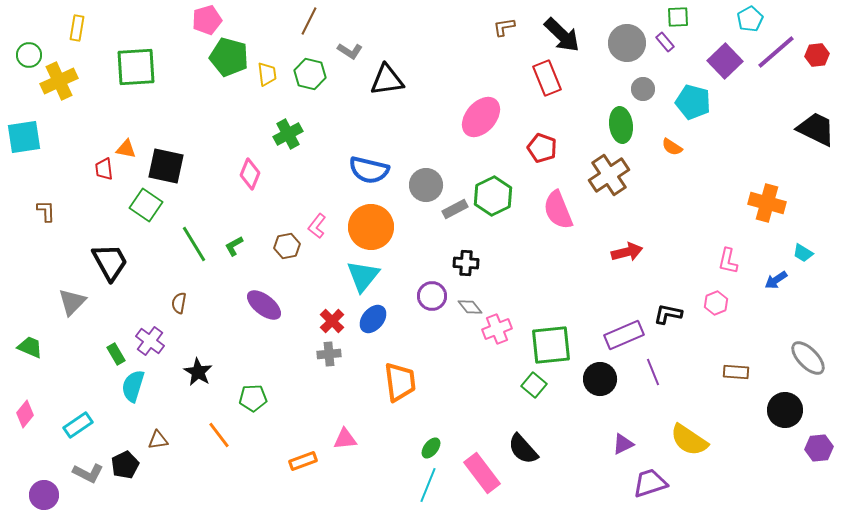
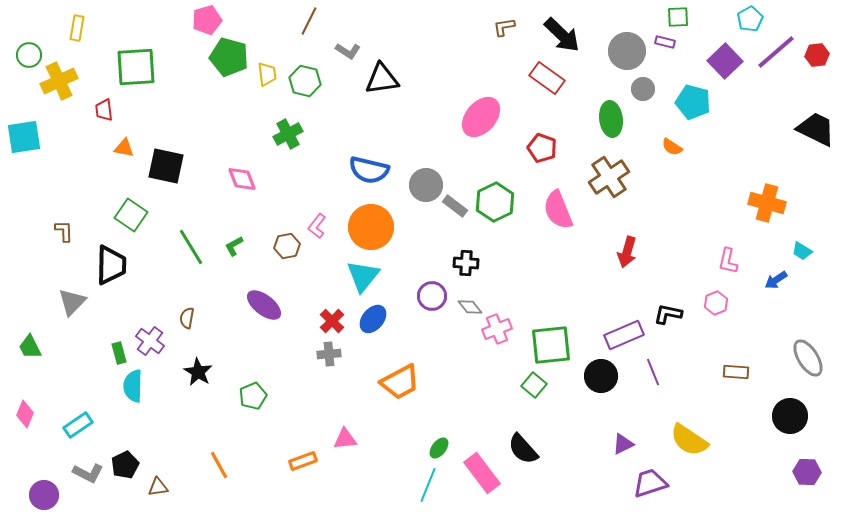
purple rectangle at (665, 42): rotated 36 degrees counterclockwise
gray circle at (627, 43): moved 8 px down
gray L-shape at (350, 51): moved 2 px left
green hexagon at (310, 74): moved 5 px left, 7 px down
red rectangle at (547, 78): rotated 32 degrees counterclockwise
black triangle at (387, 80): moved 5 px left, 1 px up
green ellipse at (621, 125): moved 10 px left, 6 px up
orange triangle at (126, 149): moved 2 px left, 1 px up
red trapezoid at (104, 169): moved 59 px up
pink diamond at (250, 174): moved 8 px left, 5 px down; rotated 44 degrees counterclockwise
brown cross at (609, 175): moved 2 px down
green hexagon at (493, 196): moved 2 px right, 6 px down
green square at (146, 205): moved 15 px left, 10 px down
gray rectangle at (455, 209): moved 3 px up; rotated 65 degrees clockwise
brown L-shape at (46, 211): moved 18 px right, 20 px down
green line at (194, 244): moved 3 px left, 3 px down
red arrow at (627, 252): rotated 120 degrees clockwise
cyan trapezoid at (803, 253): moved 1 px left, 2 px up
black trapezoid at (110, 262): moved 1 px right, 3 px down; rotated 30 degrees clockwise
brown semicircle at (179, 303): moved 8 px right, 15 px down
green trapezoid at (30, 347): rotated 140 degrees counterclockwise
green rectangle at (116, 354): moved 3 px right, 1 px up; rotated 15 degrees clockwise
gray ellipse at (808, 358): rotated 12 degrees clockwise
black circle at (600, 379): moved 1 px right, 3 px up
orange trapezoid at (400, 382): rotated 69 degrees clockwise
cyan semicircle at (133, 386): rotated 16 degrees counterclockwise
green pentagon at (253, 398): moved 2 px up; rotated 20 degrees counterclockwise
black circle at (785, 410): moved 5 px right, 6 px down
pink diamond at (25, 414): rotated 16 degrees counterclockwise
orange line at (219, 435): moved 30 px down; rotated 8 degrees clockwise
brown triangle at (158, 440): moved 47 px down
green ellipse at (431, 448): moved 8 px right
purple hexagon at (819, 448): moved 12 px left, 24 px down; rotated 8 degrees clockwise
